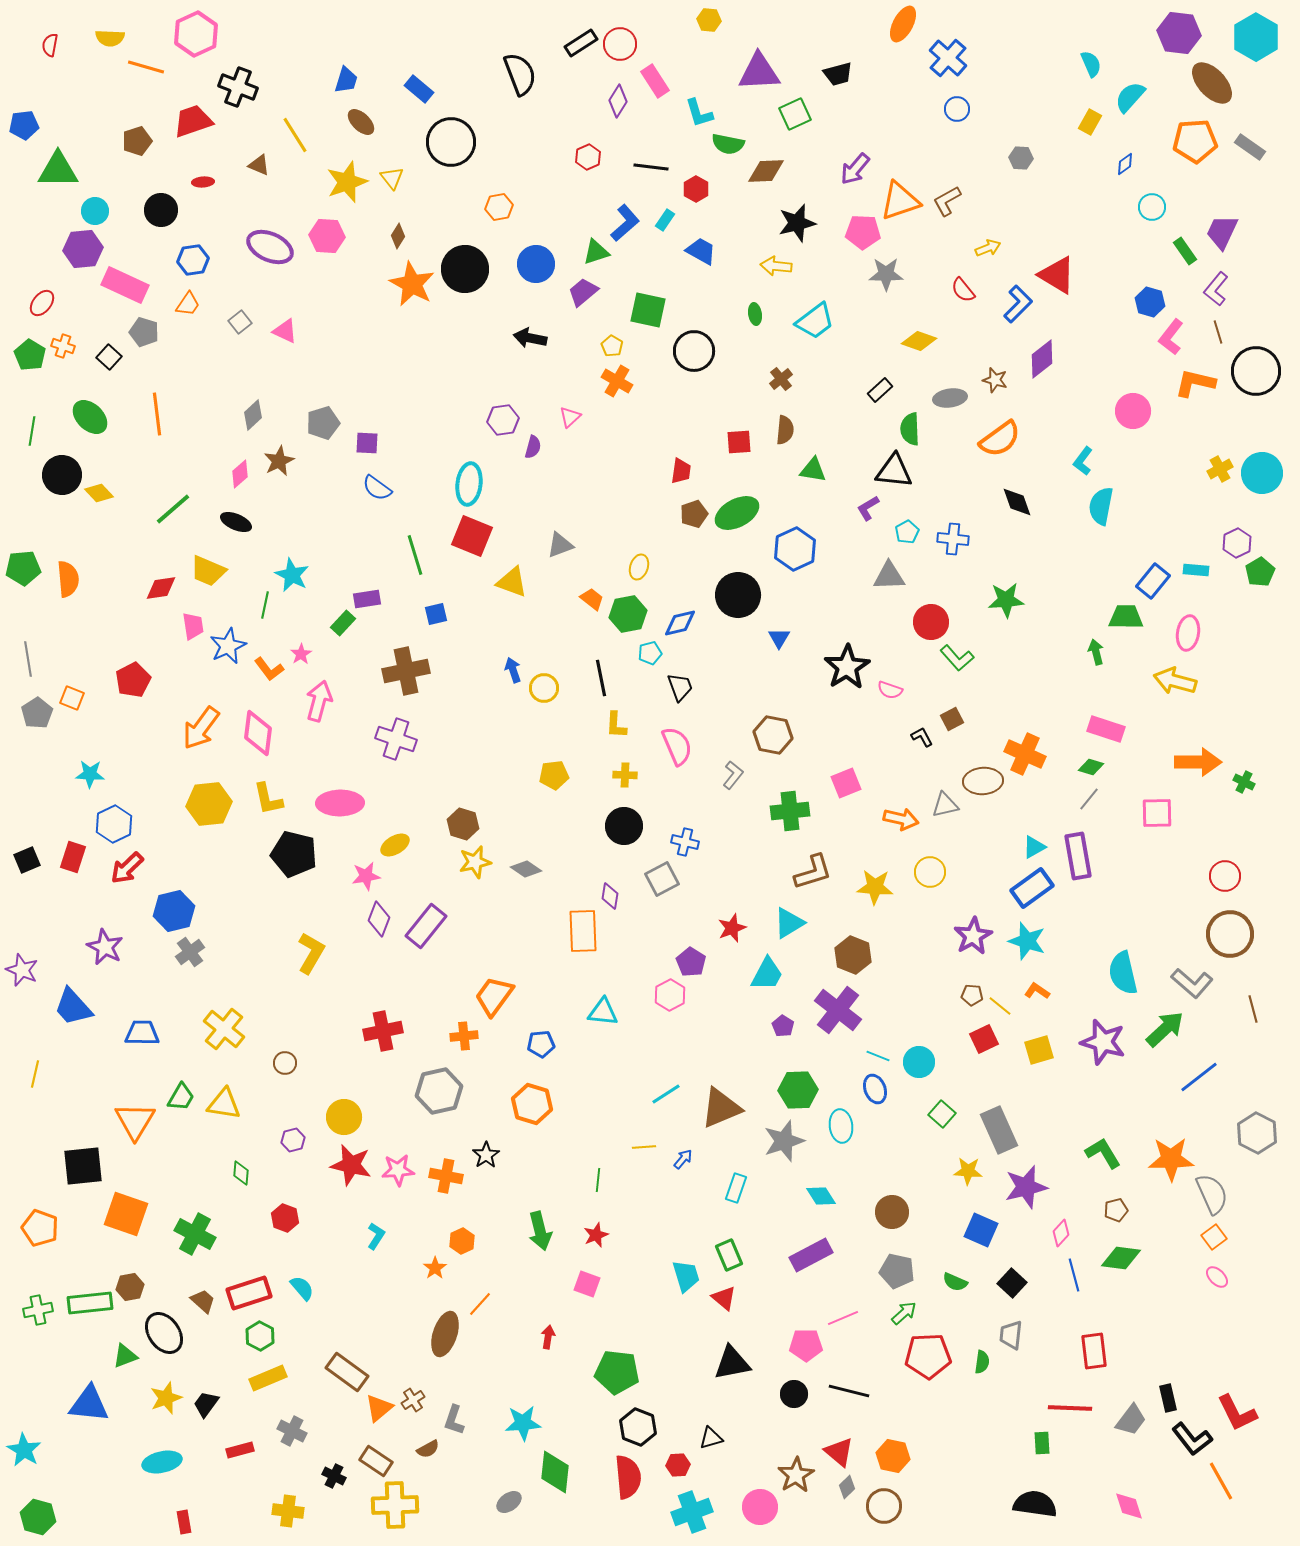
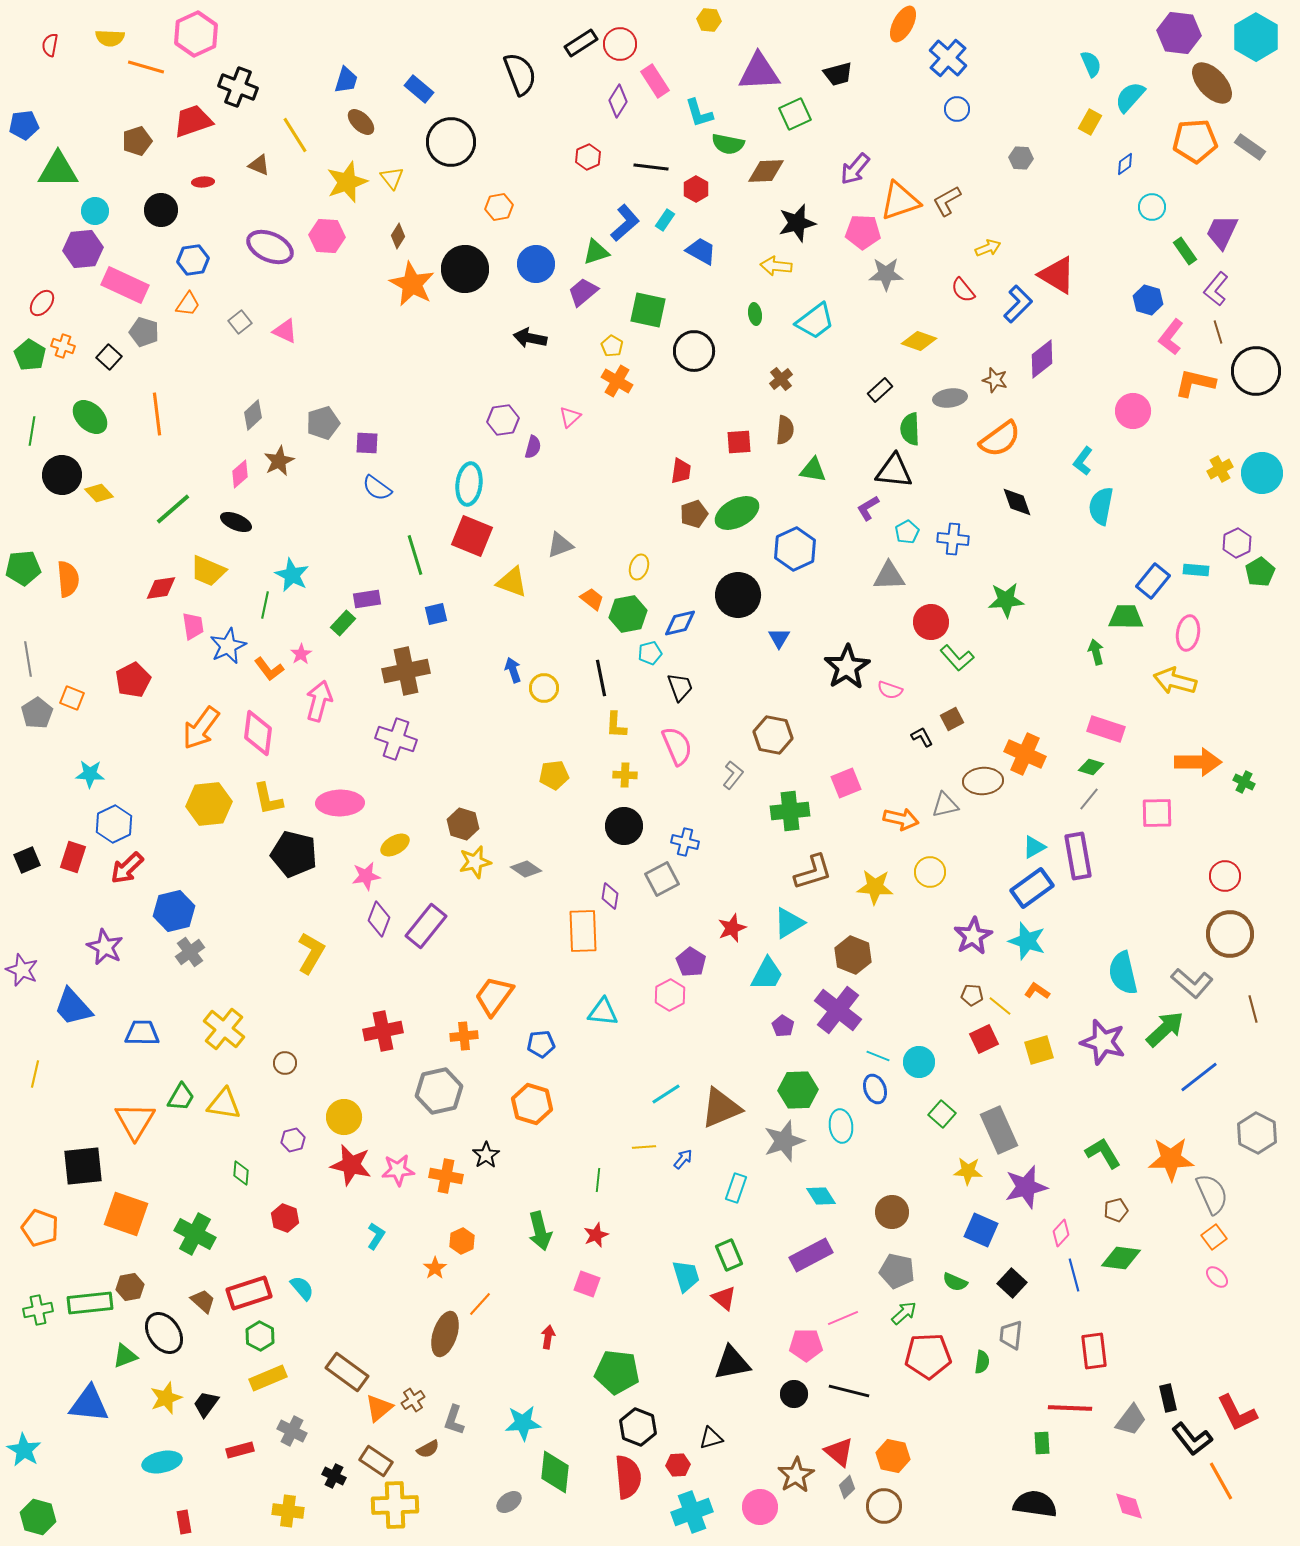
blue hexagon at (1150, 302): moved 2 px left, 2 px up
